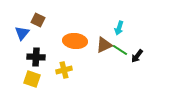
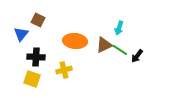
blue triangle: moved 1 px left, 1 px down
